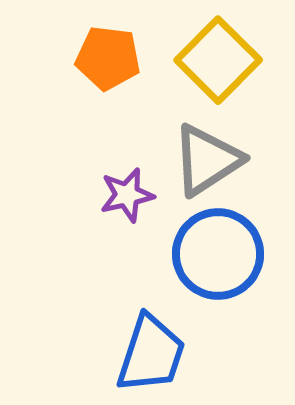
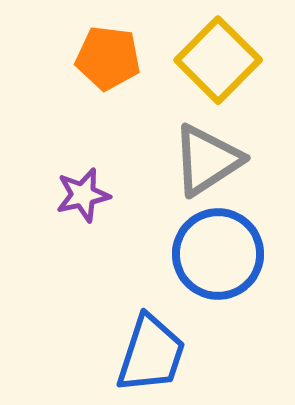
purple star: moved 44 px left
